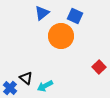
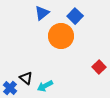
blue square: rotated 21 degrees clockwise
